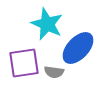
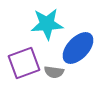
cyan star: rotated 28 degrees counterclockwise
purple square: rotated 12 degrees counterclockwise
